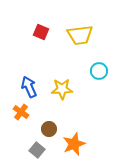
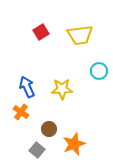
red square: rotated 35 degrees clockwise
blue arrow: moved 2 px left
